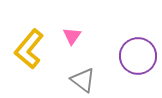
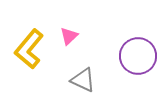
pink triangle: moved 3 px left; rotated 12 degrees clockwise
gray triangle: rotated 12 degrees counterclockwise
